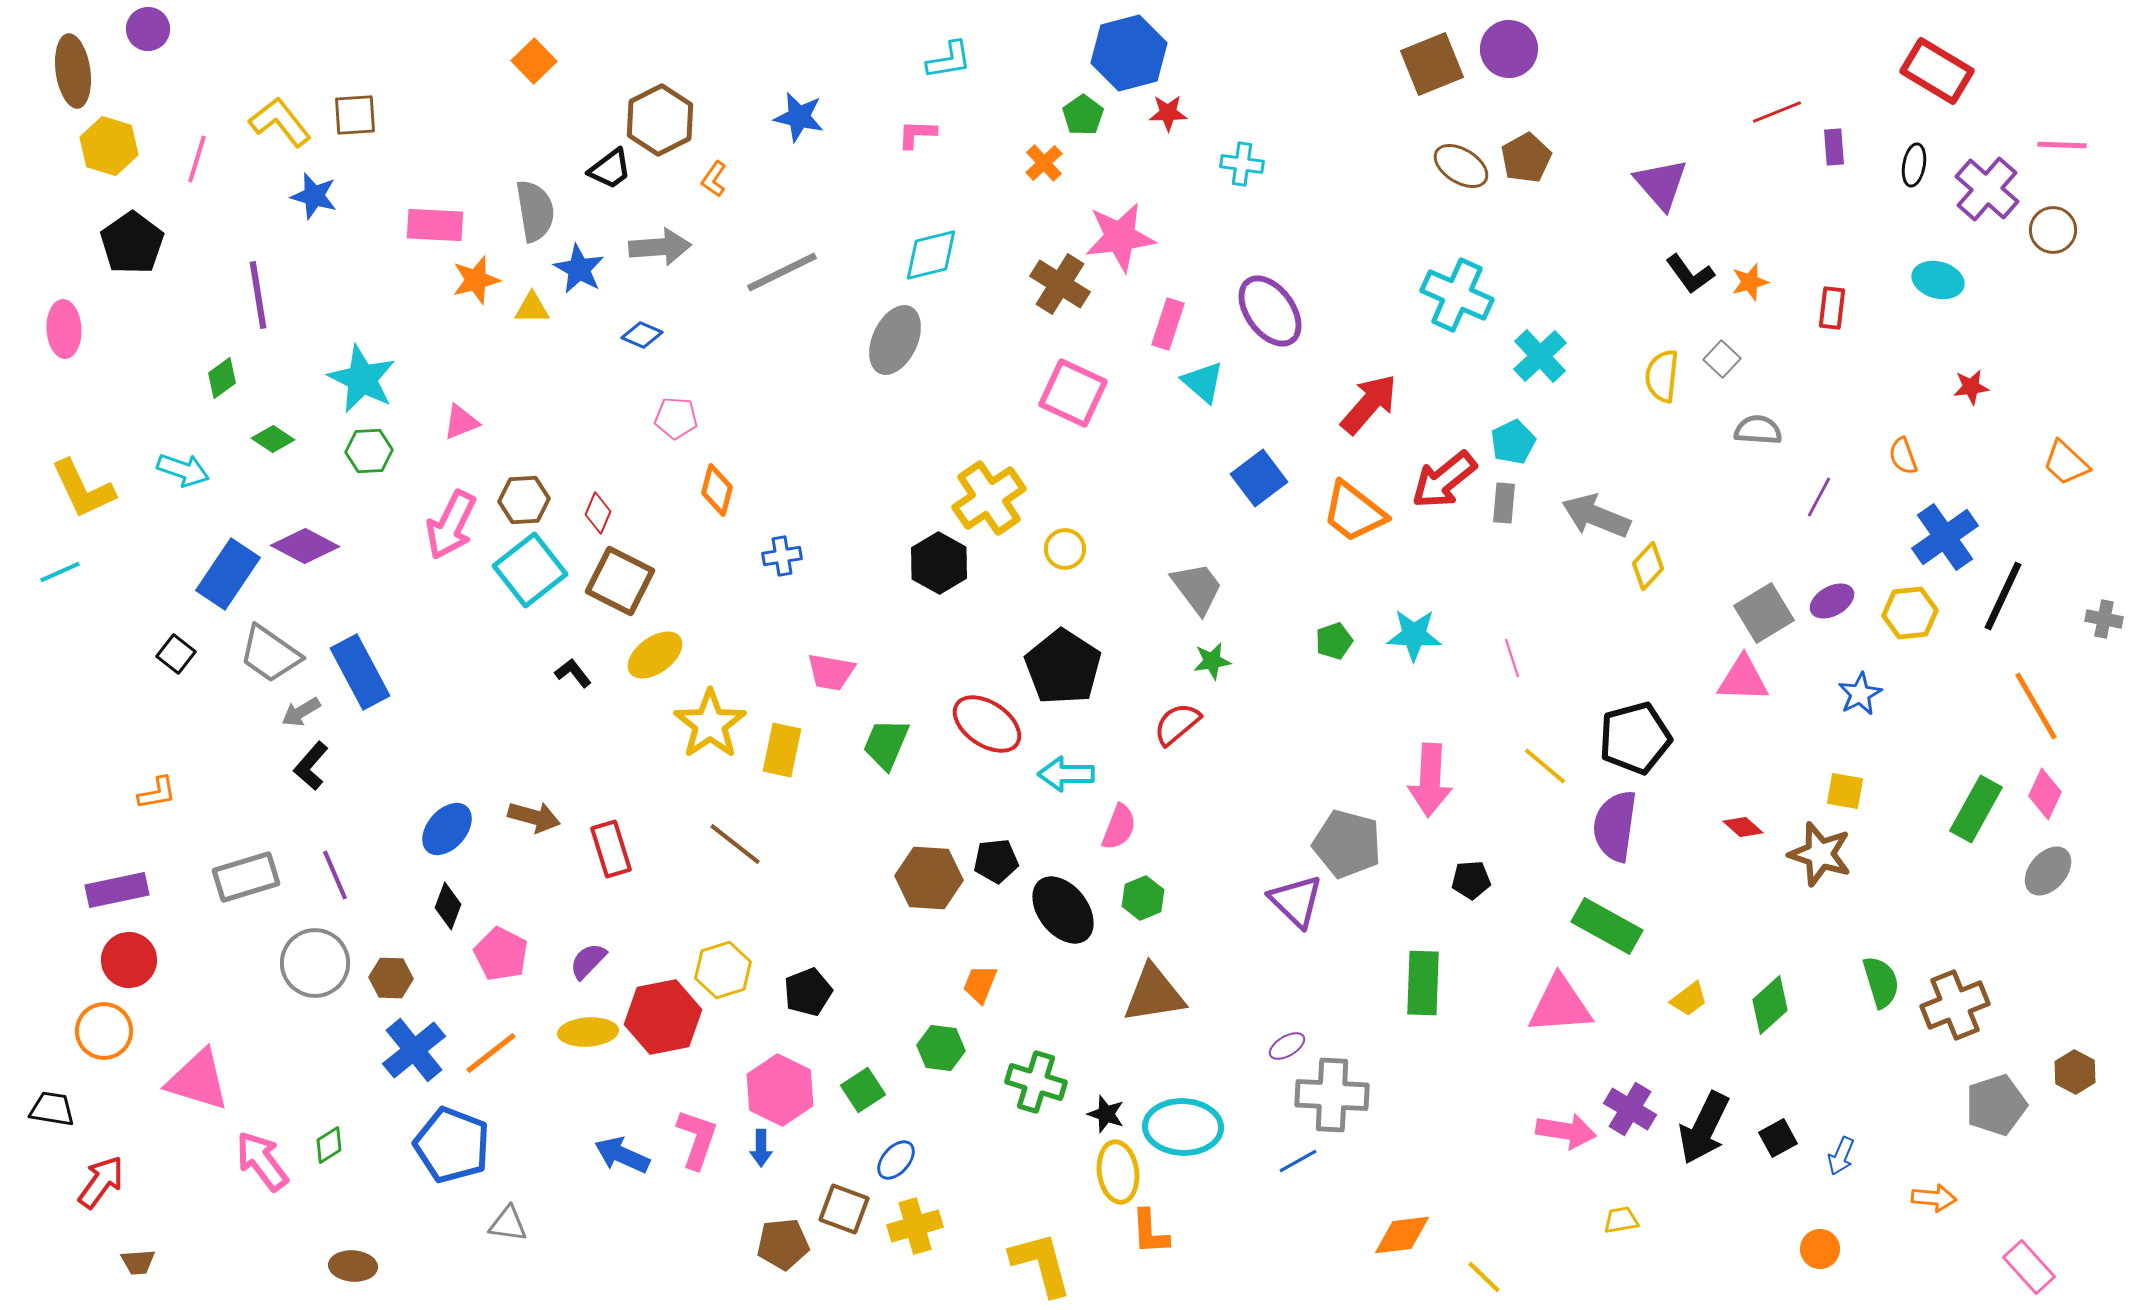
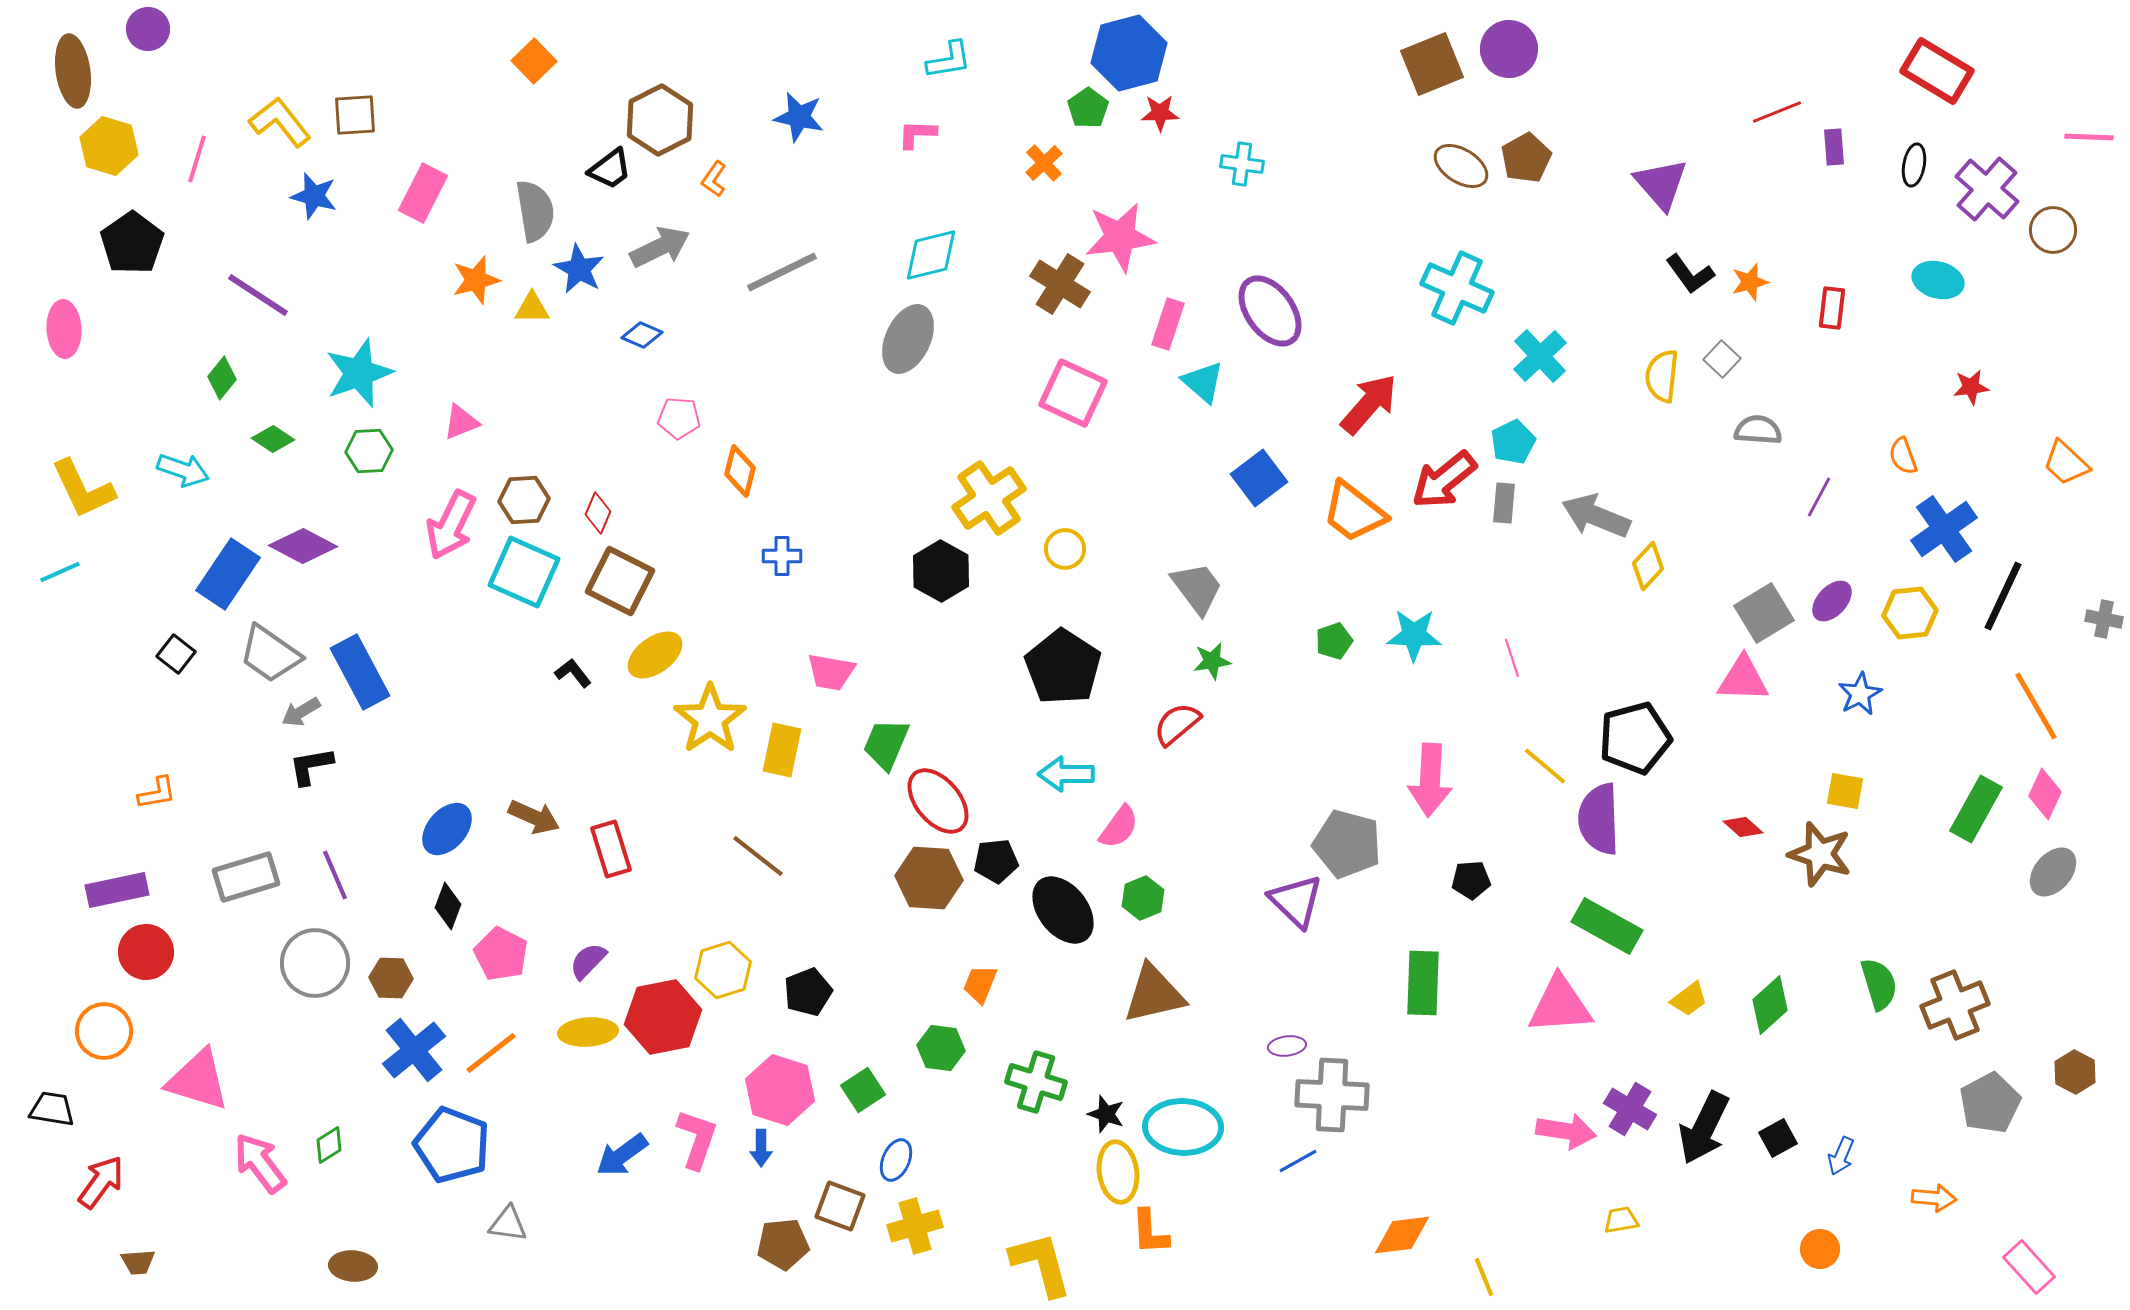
red star at (1168, 113): moved 8 px left
green pentagon at (1083, 115): moved 5 px right, 7 px up
pink line at (2062, 145): moved 27 px right, 8 px up
pink rectangle at (435, 225): moved 12 px left, 32 px up; rotated 66 degrees counterclockwise
gray arrow at (660, 247): rotated 22 degrees counterclockwise
purple line at (258, 295): rotated 48 degrees counterclockwise
cyan cross at (1457, 295): moved 7 px up
gray ellipse at (895, 340): moved 13 px right, 1 px up
green diamond at (222, 378): rotated 15 degrees counterclockwise
cyan star at (362, 379): moved 3 px left, 6 px up; rotated 26 degrees clockwise
pink pentagon at (676, 418): moved 3 px right
orange diamond at (717, 490): moved 23 px right, 19 px up
blue cross at (1945, 537): moved 1 px left, 8 px up
purple diamond at (305, 546): moved 2 px left
blue cross at (782, 556): rotated 9 degrees clockwise
black hexagon at (939, 563): moved 2 px right, 8 px down
cyan square at (530, 570): moved 6 px left, 2 px down; rotated 28 degrees counterclockwise
purple ellipse at (1832, 601): rotated 18 degrees counterclockwise
yellow star at (710, 724): moved 5 px up
red ellipse at (987, 724): moved 49 px left, 77 px down; rotated 16 degrees clockwise
black L-shape at (311, 766): rotated 39 degrees clockwise
brown arrow at (534, 817): rotated 9 degrees clockwise
purple semicircle at (1615, 826): moved 16 px left, 7 px up; rotated 10 degrees counterclockwise
pink semicircle at (1119, 827): rotated 15 degrees clockwise
brown line at (735, 844): moved 23 px right, 12 px down
gray ellipse at (2048, 871): moved 5 px right, 1 px down
red circle at (129, 960): moved 17 px right, 8 px up
green semicircle at (1881, 982): moved 2 px left, 2 px down
brown triangle at (1154, 994): rotated 4 degrees counterclockwise
purple ellipse at (1287, 1046): rotated 24 degrees clockwise
pink hexagon at (780, 1090): rotated 8 degrees counterclockwise
gray pentagon at (1996, 1105): moved 6 px left, 2 px up; rotated 10 degrees counterclockwise
blue arrow at (622, 1155): rotated 60 degrees counterclockwise
blue ellipse at (896, 1160): rotated 18 degrees counterclockwise
pink arrow at (262, 1161): moved 2 px left, 2 px down
brown square at (844, 1209): moved 4 px left, 3 px up
yellow line at (1484, 1277): rotated 24 degrees clockwise
